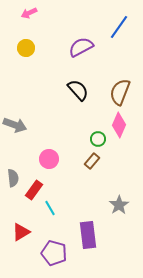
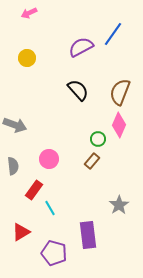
blue line: moved 6 px left, 7 px down
yellow circle: moved 1 px right, 10 px down
gray semicircle: moved 12 px up
